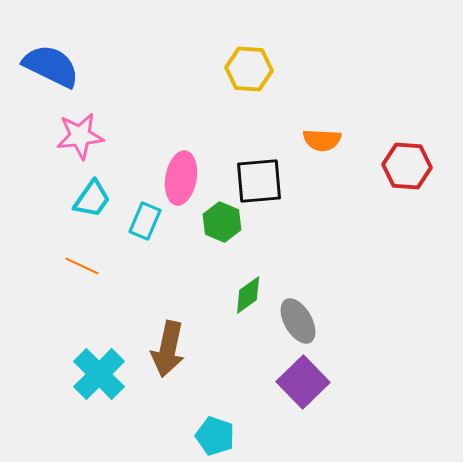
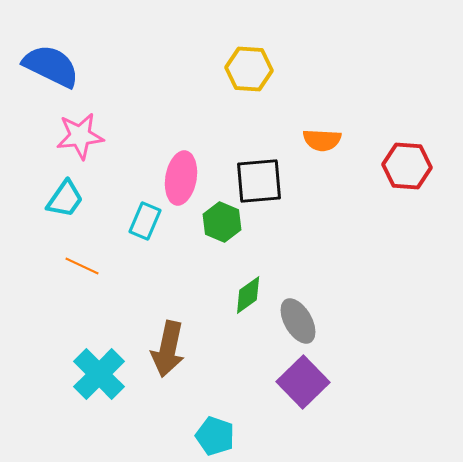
cyan trapezoid: moved 27 px left
